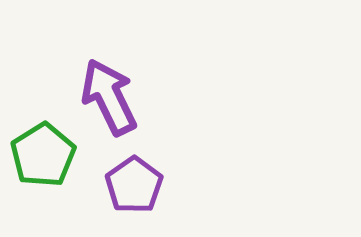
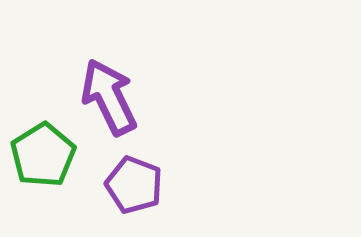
purple pentagon: rotated 16 degrees counterclockwise
